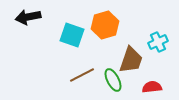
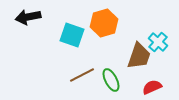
orange hexagon: moved 1 px left, 2 px up
cyan cross: rotated 24 degrees counterclockwise
brown trapezoid: moved 8 px right, 4 px up
green ellipse: moved 2 px left
red semicircle: rotated 18 degrees counterclockwise
